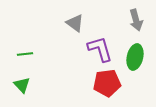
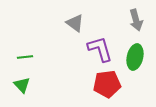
green line: moved 3 px down
red pentagon: moved 1 px down
